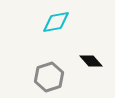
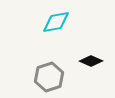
black diamond: rotated 25 degrees counterclockwise
